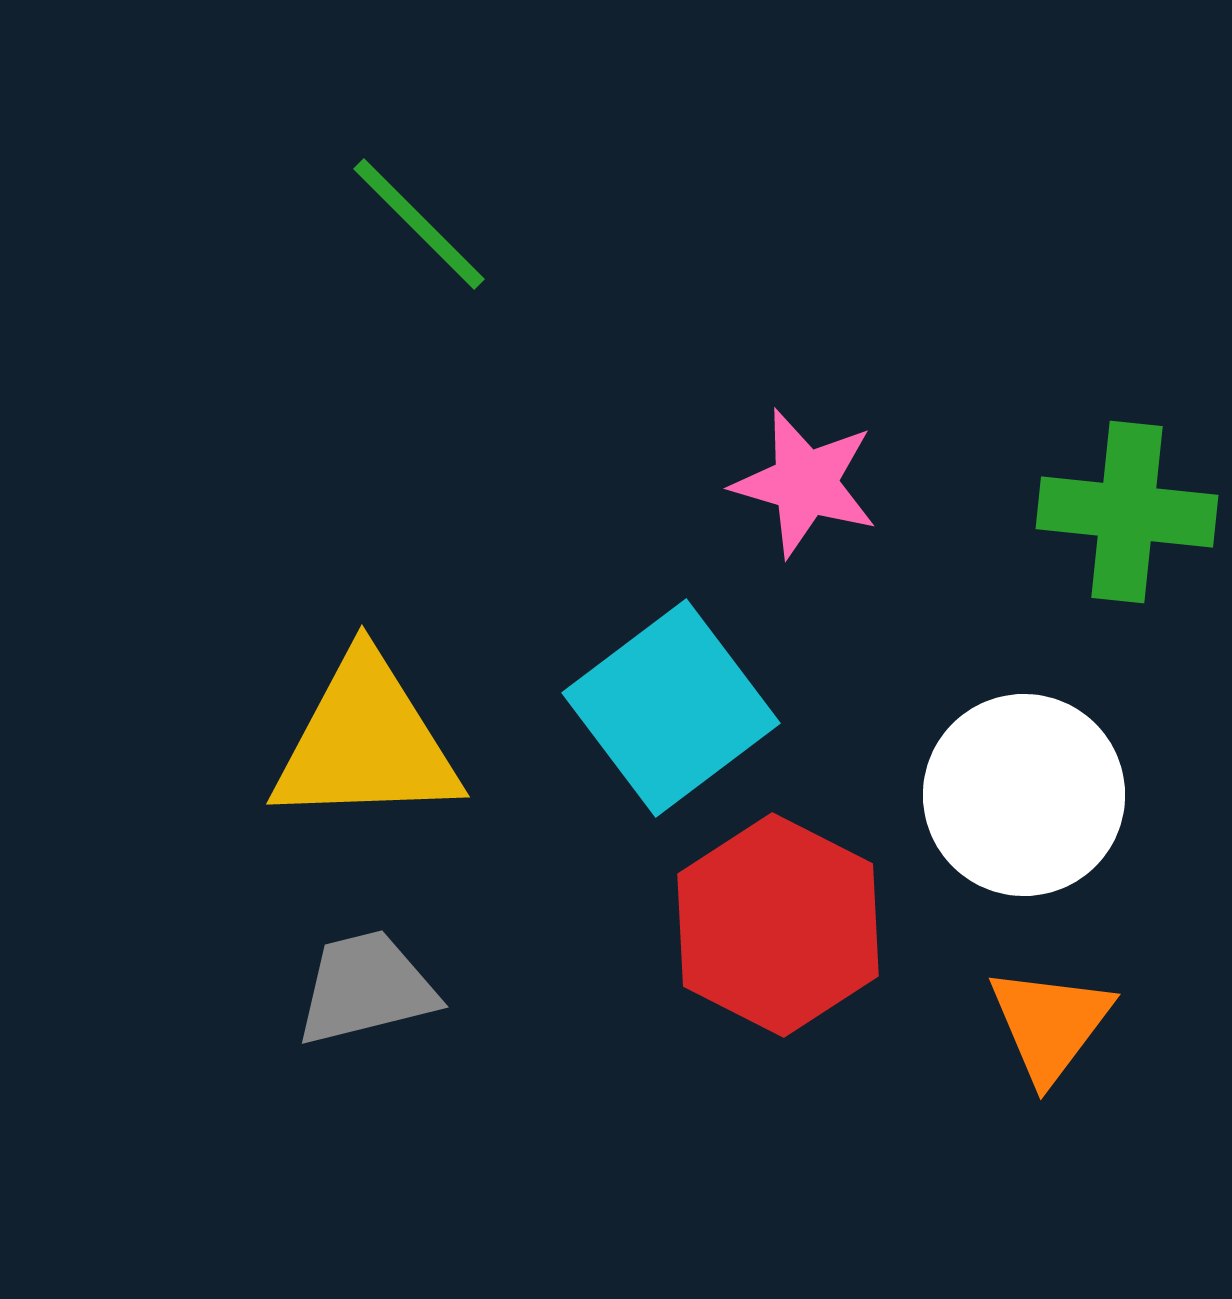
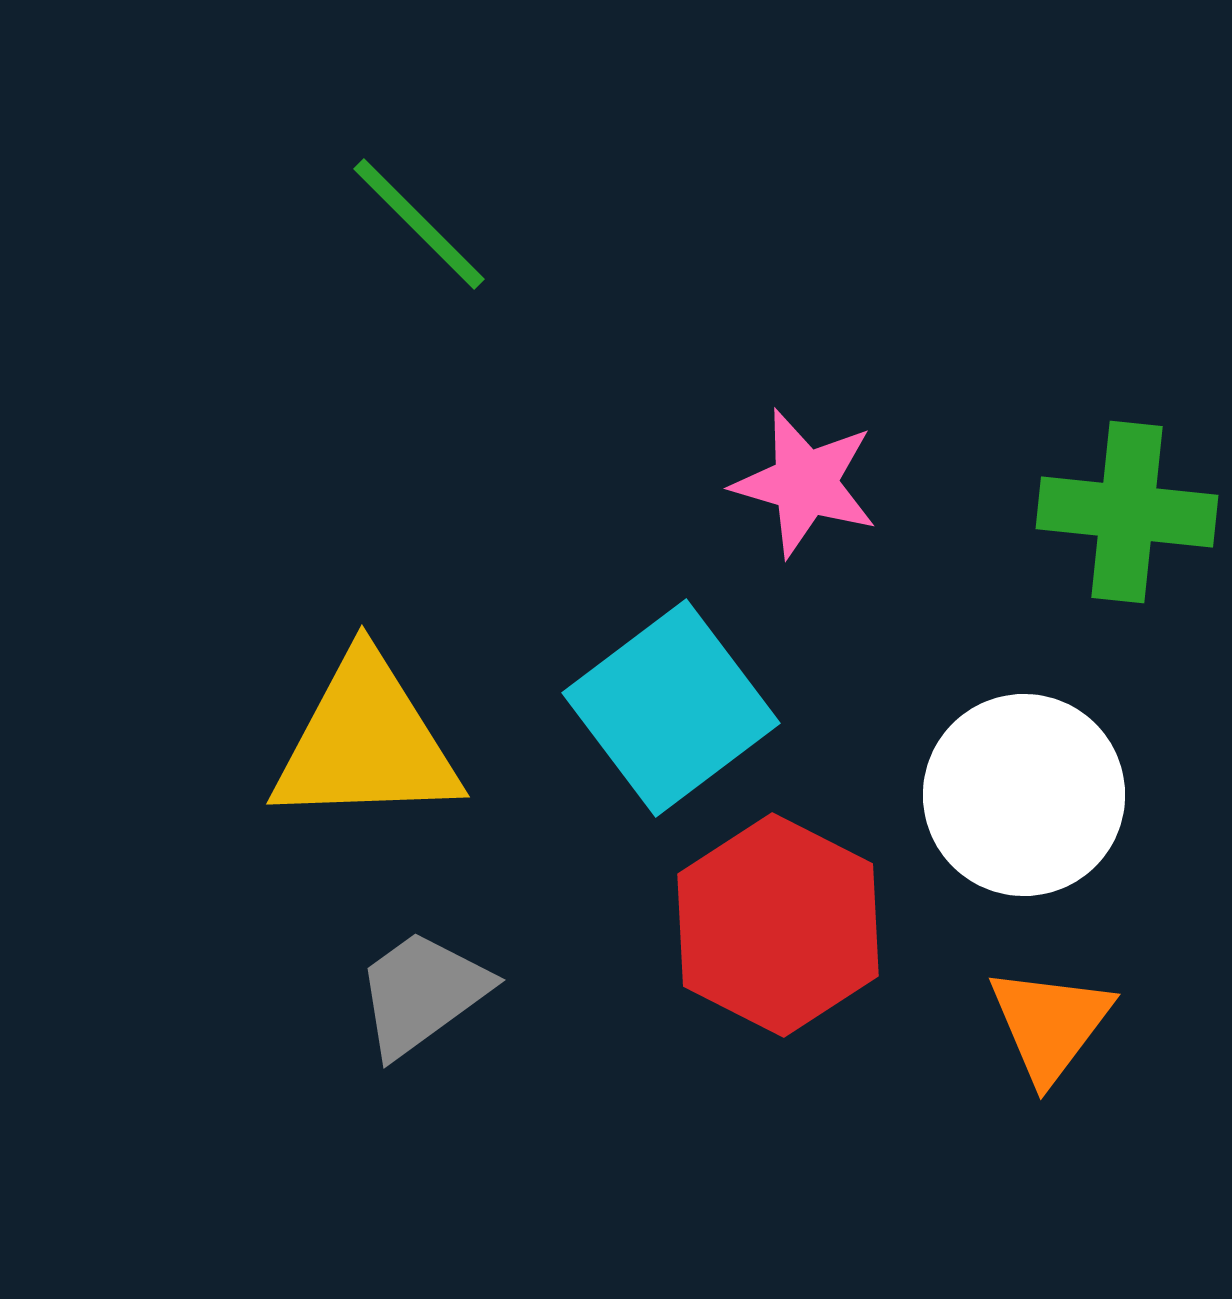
gray trapezoid: moved 56 px right, 5 px down; rotated 22 degrees counterclockwise
